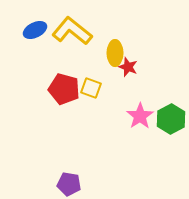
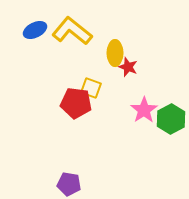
red pentagon: moved 12 px right, 14 px down; rotated 8 degrees counterclockwise
pink star: moved 4 px right, 6 px up
